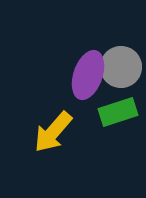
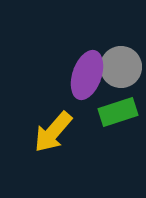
purple ellipse: moved 1 px left
